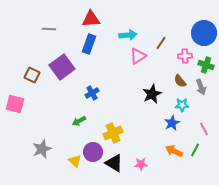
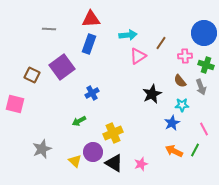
pink star: rotated 16 degrees counterclockwise
